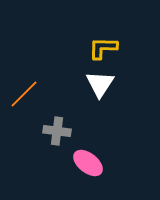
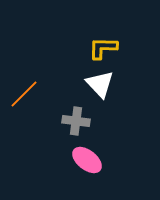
white triangle: rotated 16 degrees counterclockwise
gray cross: moved 19 px right, 10 px up
pink ellipse: moved 1 px left, 3 px up
